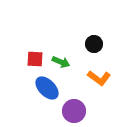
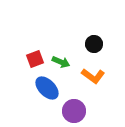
red square: rotated 24 degrees counterclockwise
orange L-shape: moved 6 px left, 2 px up
